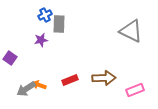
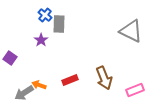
blue cross: rotated 24 degrees counterclockwise
purple star: rotated 24 degrees counterclockwise
brown arrow: rotated 70 degrees clockwise
gray arrow: moved 2 px left, 4 px down
